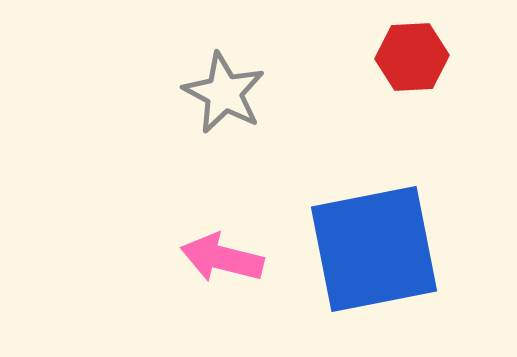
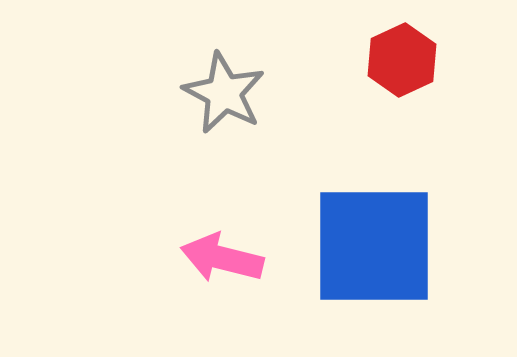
red hexagon: moved 10 px left, 3 px down; rotated 22 degrees counterclockwise
blue square: moved 3 px up; rotated 11 degrees clockwise
